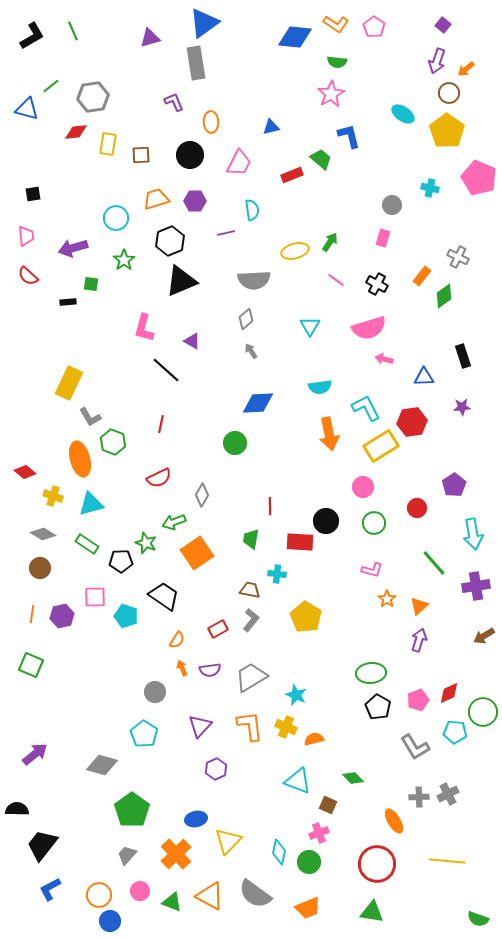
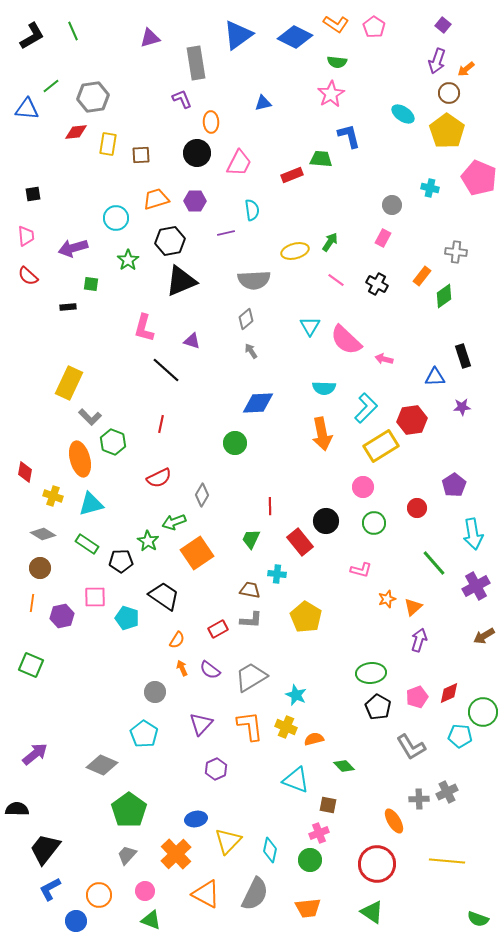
blue triangle at (204, 23): moved 34 px right, 12 px down
blue diamond at (295, 37): rotated 20 degrees clockwise
purple L-shape at (174, 102): moved 8 px right, 3 px up
blue triangle at (27, 109): rotated 10 degrees counterclockwise
blue triangle at (271, 127): moved 8 px left, 24 px up
black circle at (190, 155): moved 7 px right, 2 px up
green trapezoid at (321, 159): rotated 35 degrees counterclockwise
pink rectangle at (383, 238): rotated 12 degrees clockwise
black hexagon at (170, 241): rotated 12 degrees clockwise
gray cross at (458, 257): moved 2 px left, 5 px up; rotated 20 degrees counterclockwise
green star at (124, 260): moved 4 px right
black rectangle at (68, 302): moved 5 px down
pink semicircle at (369, 328): moved 23 px left, 12 px down; rotated 60 degrees clockwise
purple triangle at (192, 341): rotated 12 degrees counterclockwise
blue triangle at (424, 377): moved 11 px right
cyan semicircle at (320, 387): moved 4 px right, 1 px down; rotated 10 degrees clockwise
cyan L-shape at (366, 408): rotated 72 degrees clockwise
gray L-shape at (90, 417): rotated 15 degrees counterclockwise
red hexagon at (412, 422): moved 2 px up
orange arrow at (329, 434): moved 7 px left
red diamond at (25, 472): rotated 60 degrees clockwise
green trapezoid at (251, 539): rotated 15 degrees clockwise
red rectangle at (300, 542): rotated 48 degrees clockwise
green star at (146, 543): moved 2 px right, 2 px up; rotated 10 degrees clockwise
pink L-shape at (372, 570): moved 11 px left
purple cross at (476, 586): rotated 20 degrees counterclockwise
orange star at (387, 599): rotated 18 degrees clockwise
orange triangle at (419, 606): moved 6 px left, 1 px down
orange line at (32, 614): moved 11 px up
cyan pentagon at (126, 616): moved 1 px right, 2 px down
gray L-shape at (251, 620): rotated 55 degrees clockwise
purple semicircle at (210, 670): rotated 45 degrees clockwise
pink pentagon at (418, 700): moved 1 px left, 3 px up
purple triangle at (200, 726): moved 1 px right, 2 px up
cyan pentagon at (455, 732): moved 5 px right, 4 px down
gray L-shape at (415, 747): moved 4 px left
gray diamond at (102, 765): rotated 8 degrees clockwise
green diamond at (353, 778): moved 9 px left, 12 px up
cyan triangle at (298, 781): moved 2 px left, 1 px up
gray cross at (448, 794): moved 1 px left, 2 px up
gray cross at (419, 797): moved 2 px down
brown square at (328, 805): rotated 12 degrees counterclockwise
green pentagon at (132, 810): moved 3 px left
black trapezoid at (42, 845): moved 3 px right, 4 px down
cyan diamond at (279, 852): moved 9 px left, 2 px up
green circle at (309, 862): moved 1 px right, 2 px up
pink circle at (140, 891): moved 5 px right
gray semicircle at (255, 894): rotated 100 degrees counterclockwise
orange triangle at (210, 896): moved 4 px left, 2 px up
green triangle at (172, 902): moved 21 px left, 18 px down
orange trapezoid at (308, 908): rotated 16 degrees clockwise
green triangle at (372, 912): rotated 25 degrees clockwise
blue circle at (110, 921): moved 34 px left
